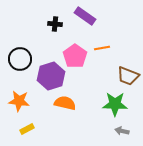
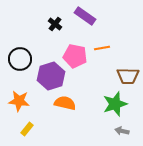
black cross: rotated 32 degrees clockwise
pink pentagon: rotated 25 degrees counterclockwise
brown trapezoid: rotated 20 degrees counterclockwise
green star: rotated 20 degrees counterclockwise
yellow rectangle: rotated 24 degrees counterclockwise
